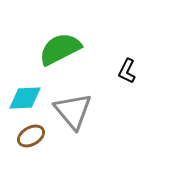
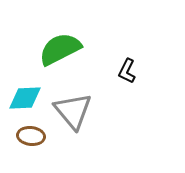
brown ellipse: rotated 36 degrees clockwise
